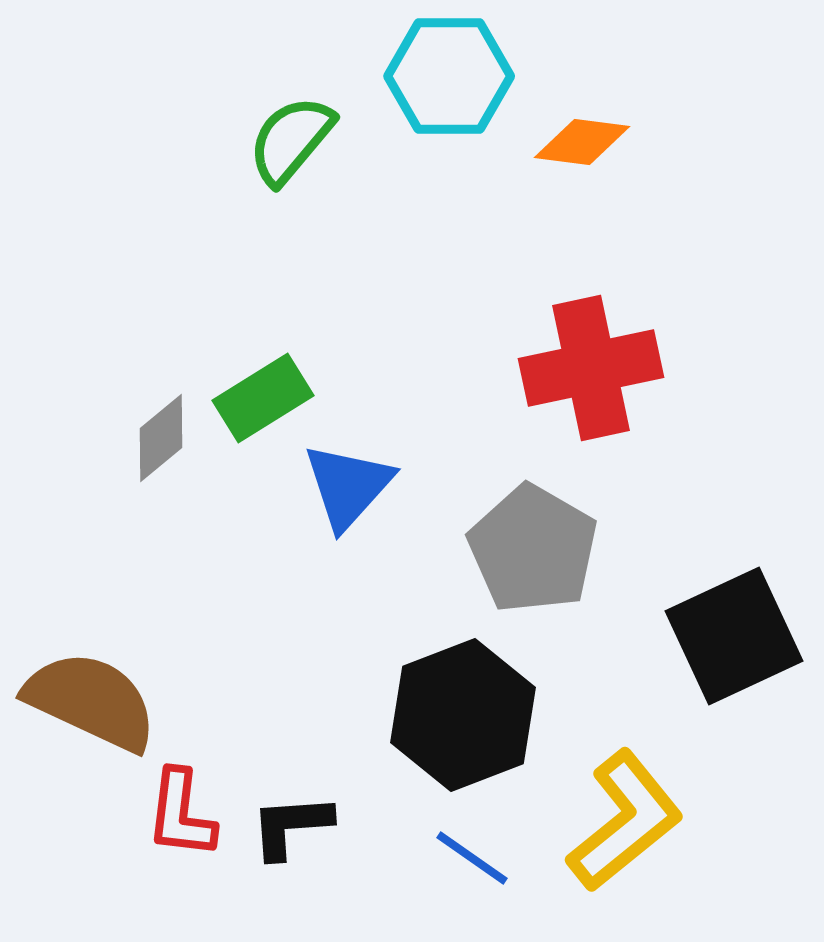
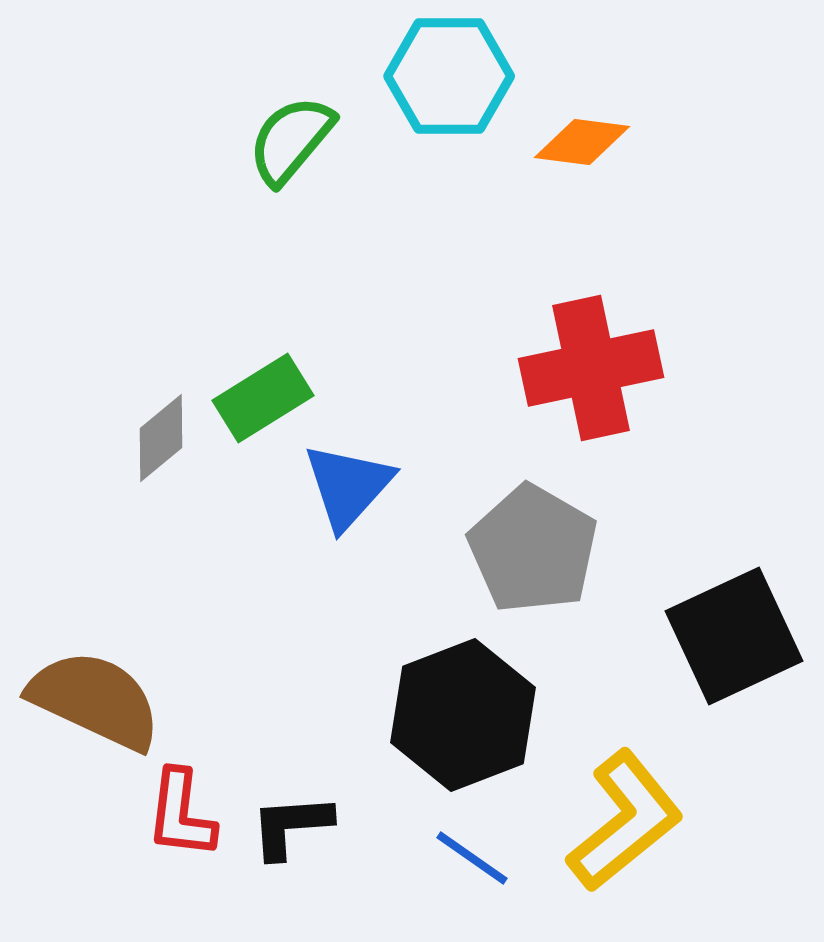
brown semicircle: moved 4 px right, 1 px up
